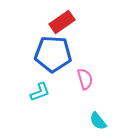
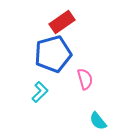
blue pentagon: rotated 18 degrees counterclockwise
cyan L-shape: rotated 25 degrees counterclockwise
